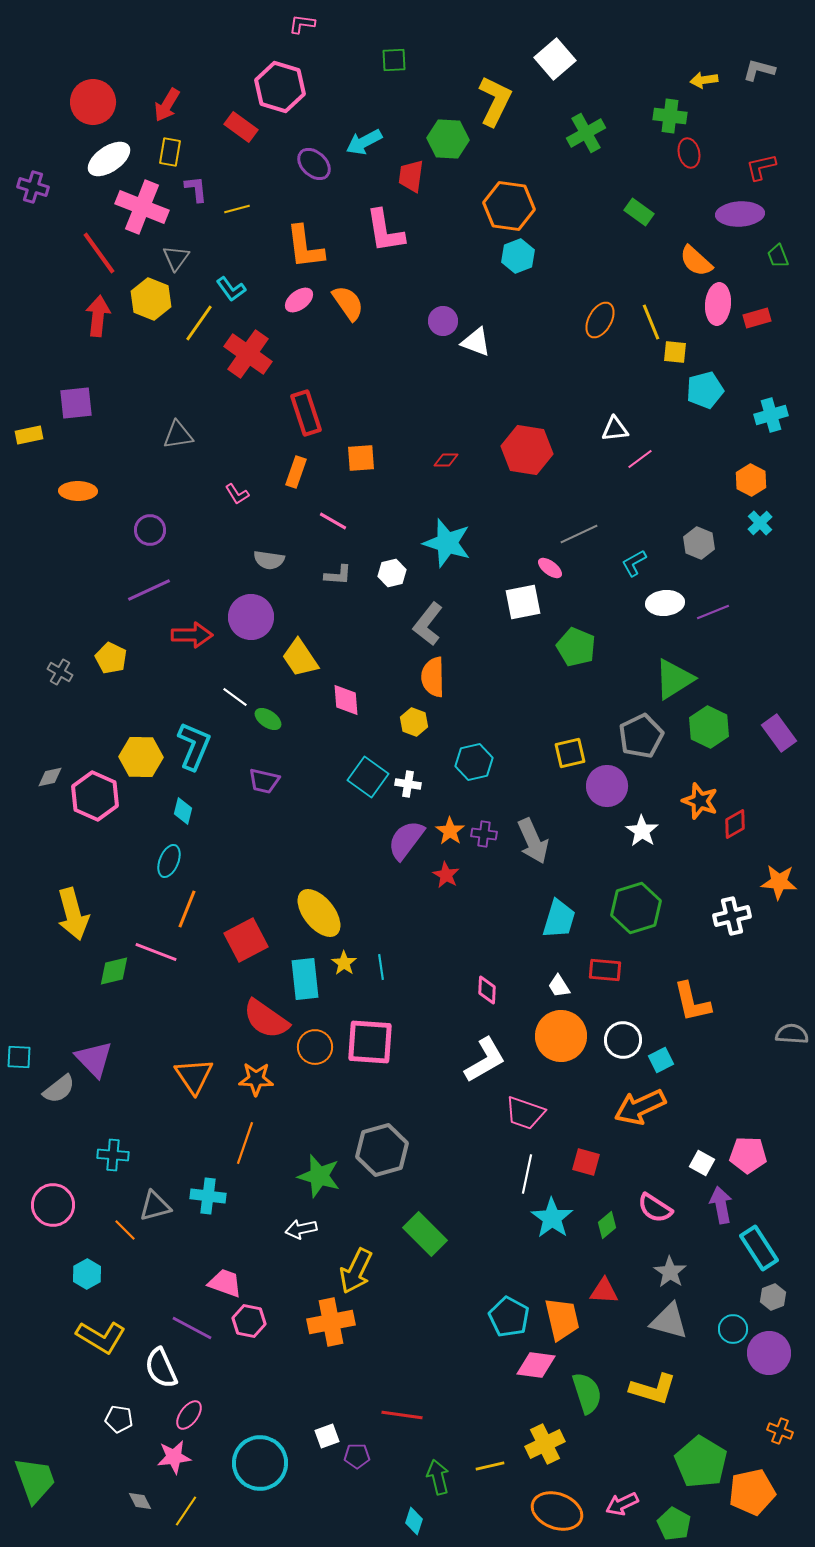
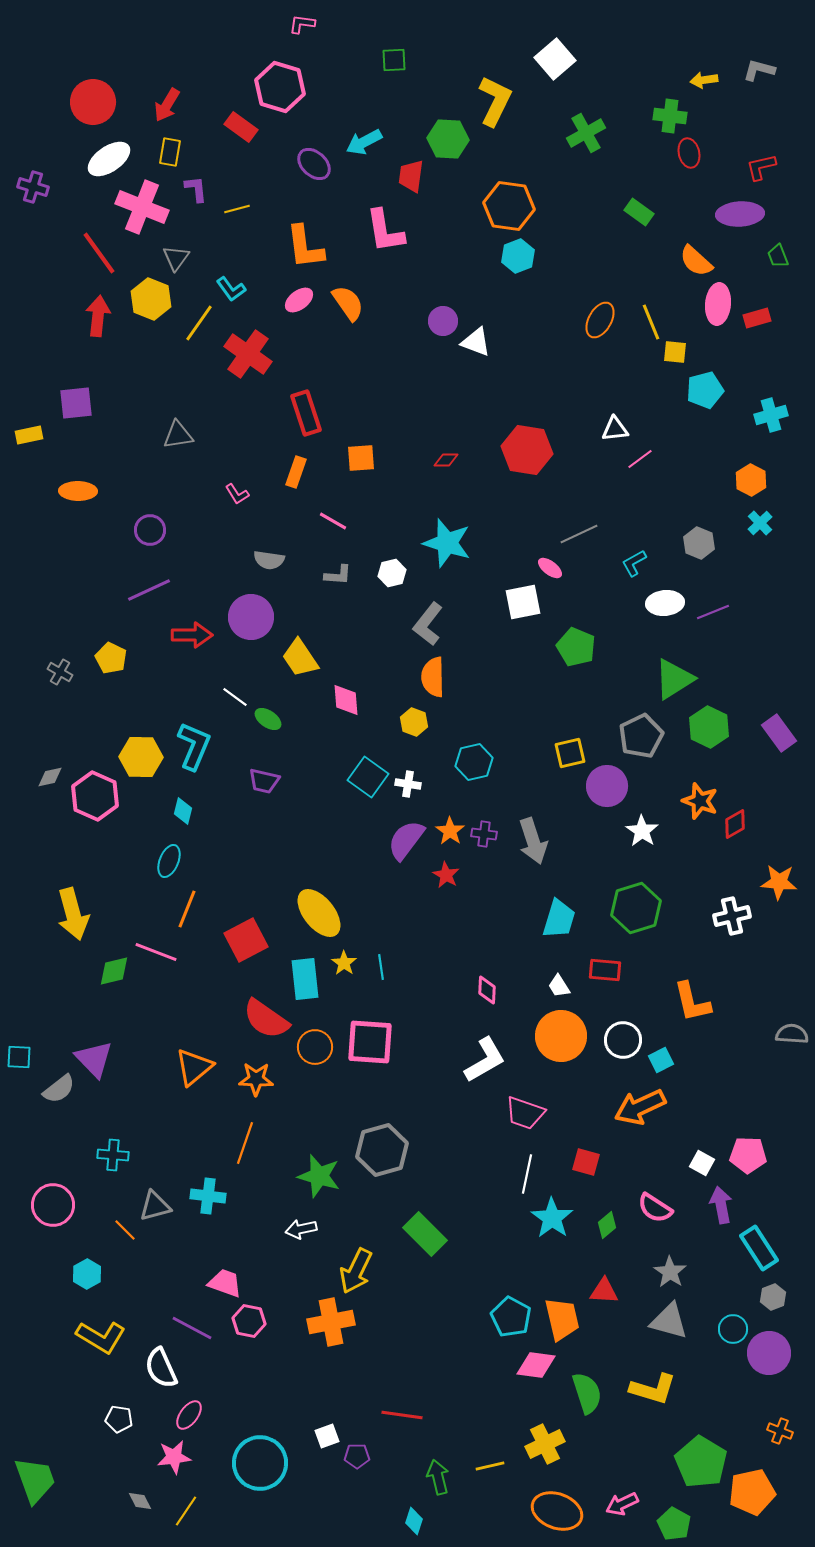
gray arrow at (533, 841): rotated 6 degrees clockwise
orange triangle at (194, 1076): moved 9 px up; rotated 24 degrees clockwise
cyan pentagon at (509, 1317): moved 2 px right
